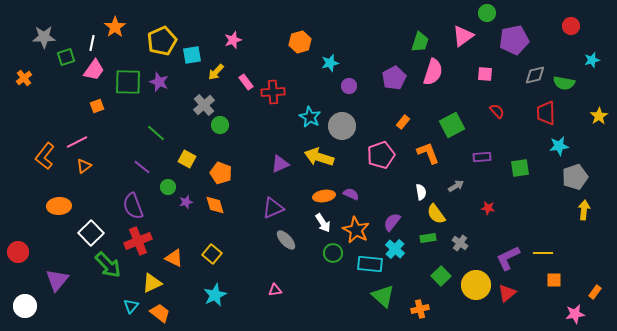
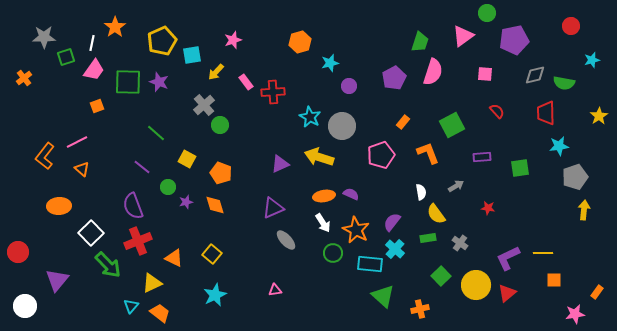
orange triangle at (84, 166): moved 2 px left, 3 px down; rotated 42 degrees counterclockwise
orange rectangle at (595, 292): moved 2 px right
